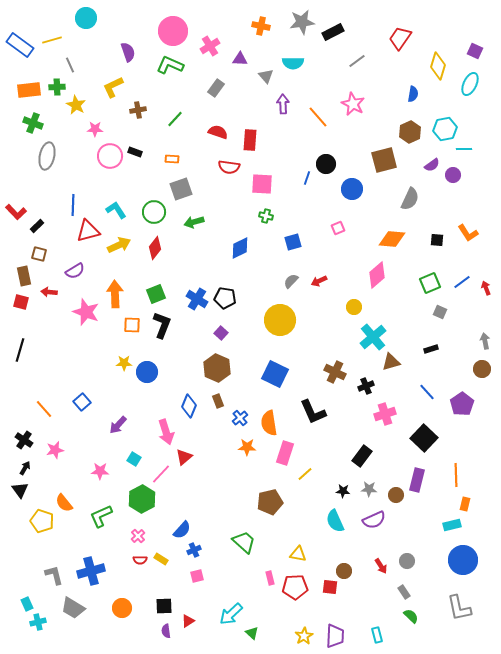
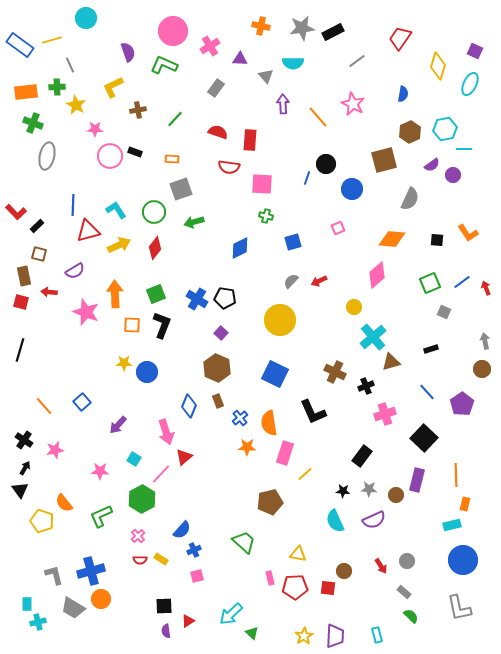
gray star at (302, 22): moved 6 px down
green L-shape at (170, 65): moved 6 px left
orange rectangle at (29, 90): moved 3 px left, 2 px down
blue semicircle at (413, 94): moved 10 px left
gray square at (440, 312): moved 4 px right
orange line at (44, 409): moved 3 px up
red square at (330, 587): moved 2 px left, 1 px down
gray rectangle at (404, 592): rotated 16 degrees counterclockwise
cyan rectangle at (27, 604): rotated 24 degrees clockwise
orange circle at (122, 608): moved 21 px left, 9 px up
